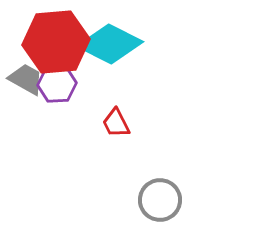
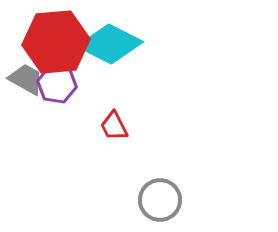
purple hexagon: rotated 12 degrees clockwise
red trapezoid: moved 2 px left, 3 px down
